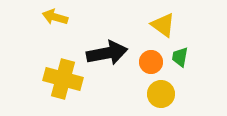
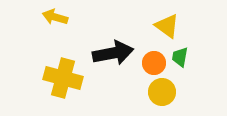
yellow triangle: moved 4 px right, 1 px down
black arrow: moved 6 px right
orange circle: moved 3 px right, 1 px down
yellow cross: moved 1 px up
yellow circle: moved 1 px right, 2 px up
